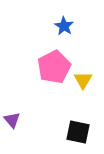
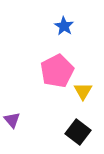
pink pentagon: moved 3 px right, 4 px down
yellow triangle: moved 11 px down
black square: rotated 25 degrees clockwise
